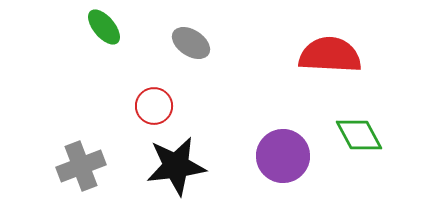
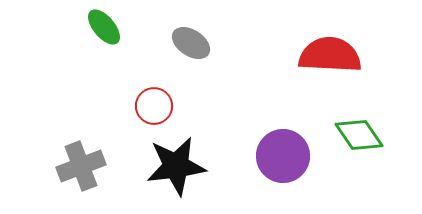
green diamond: rotated 6 degrees counterclockwise
